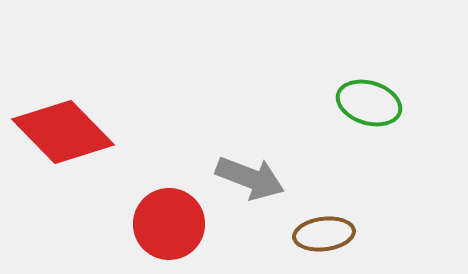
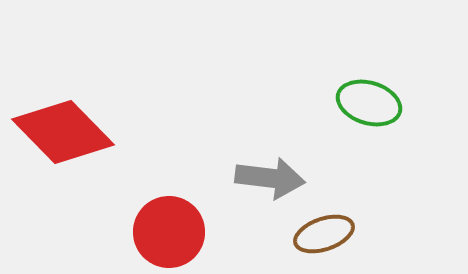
gray arrow: moved 20 px right; rotated 14 degrees counterclockwise
red circle: moved 8 px down
brown ellipse: rotated 12 degrees counterclockwise
